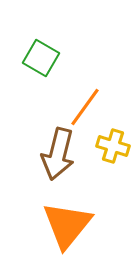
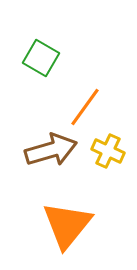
yellow cross: moved 5 px left, 5 px down; rotated 8 degrees clockwise
brown arrow: moved 7 px left, 4 px up; rotated 120 degrees counterclockwise
